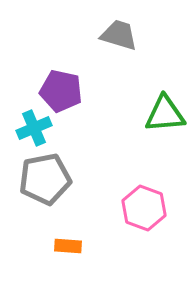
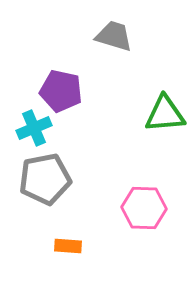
gray trapezoid: moved 5 px left, 1 px down
pink hexagon: rotated 18 degrees counterclockwise
